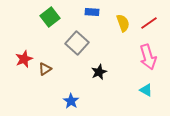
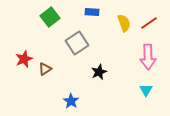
yellow semicircle: moved 1 px right
gray square: rotated 15 degrees clockwise
pink arrow: rotated 15 degrees clockwise
cyan triangle: rotated 32 degrees clockwise
